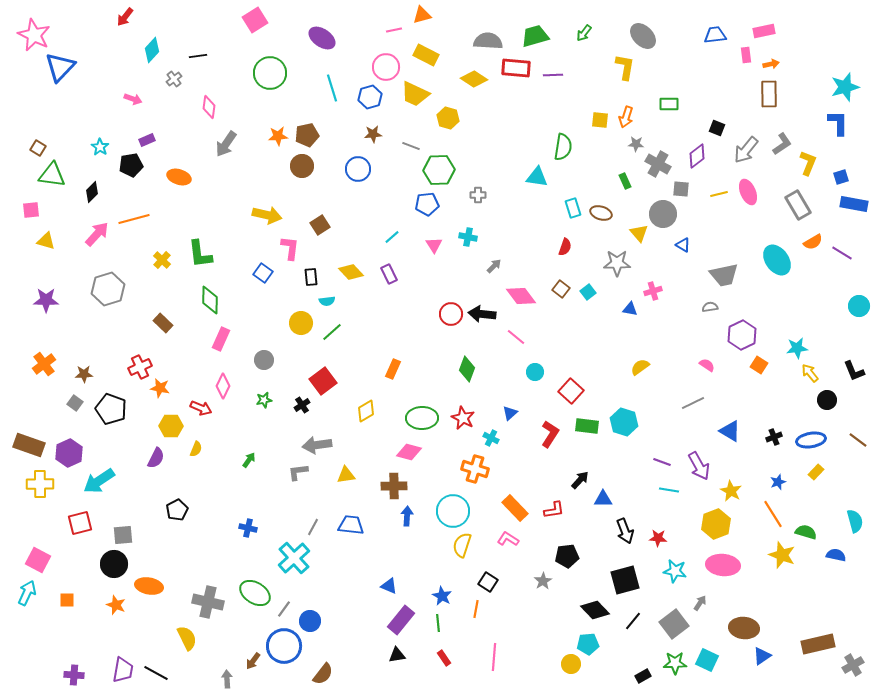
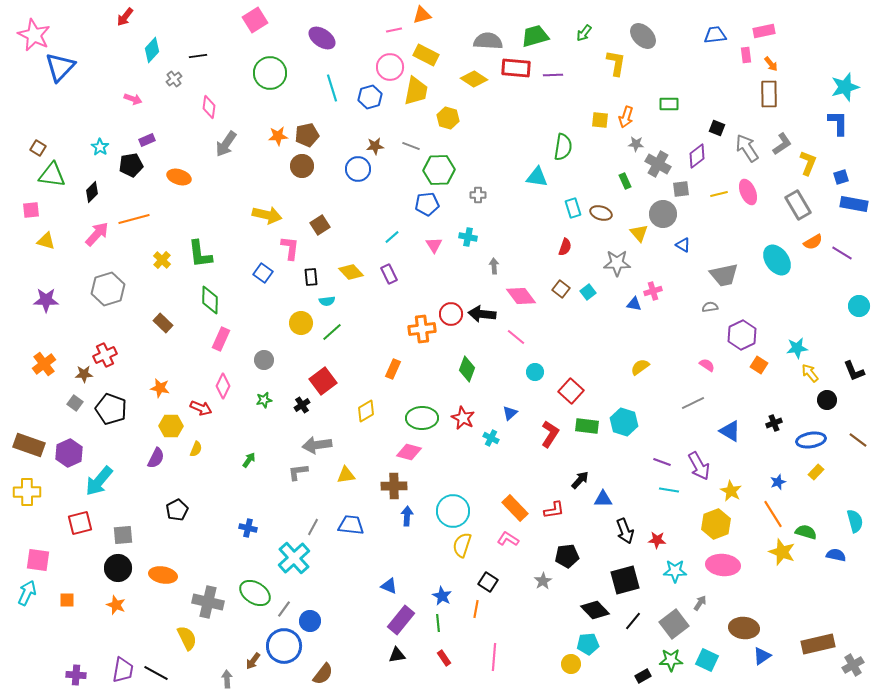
orange arrow at (771, 64): rotated 63 degrees clockwise
pink circle at (386, 67): moved 4 px right
yellow L-shape at (625, 67): moved 9 px left, 4 px up
yellow trapezoid at (415, 94): moved 1 px right, 3 px up; rotated 104 degrees counterclockwise
brown star at (373, 134): moved 2 px right, 12 px down
gray arrow at (746, 150): moved 1 px right, 2 px up; rotated 108 degrees clockwise
gray square at (681, 189): rotated 12 degrees counterclockwise
gray arrow at (494, 266): rotated 49 degrees counterclockwise
blue triangle at (630, 309): moved 4 px right, 5 px up
red cross at (140, 367): moved 35 px left, 12 px up
black cross at (774, 437): moved 14 px up
orange cross at (475, 469): moved 53 px left, 140 px up; rotated 24 degrees counterclockwise
cyan arrow at (99, 481): rotated 16 degrees counterclockwise
yellow cross at (40, 484): moved 13 px left, 8 px down
red star at (658, 538): moved 1 px left, 2 px down
yellow star at (782, 555): moved 3 px up
pink square at (38, 560): rotated 20 degrees counterclockwise
black circle at (114, 564): moved 4 px right, 4 px down
cyan star at (675, 571): rotated 10 degrees counterclockwise
orange ellipse at (149, 586): moved 14 px right, 11 px up
green star at (675, 663): moved 4 px left, 3 px up
purple cross at (74, 675): moved 2 px right
